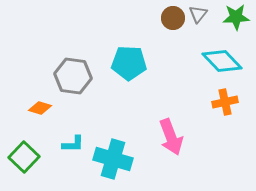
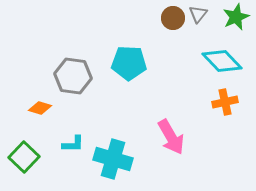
green star: rotated 20 degrees counterclockwise
pink arrow: rotated 9 degrees counterclockwise
